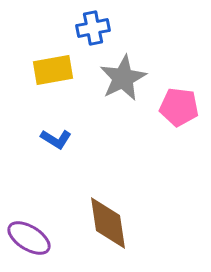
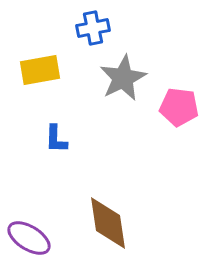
yellow rectangle: moved 13 px left
blue L-shape: rotated 60 degrees clockwise
